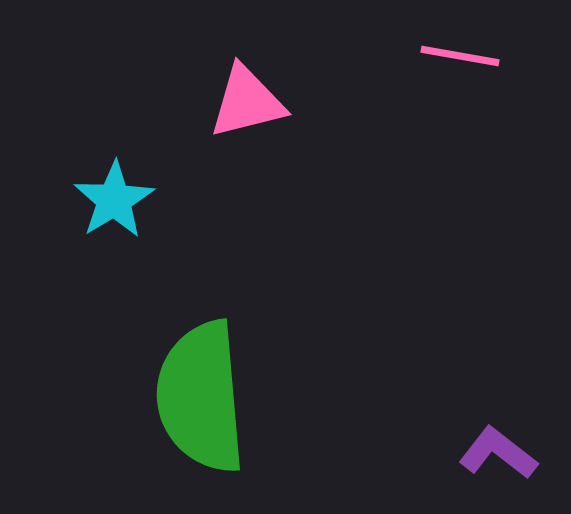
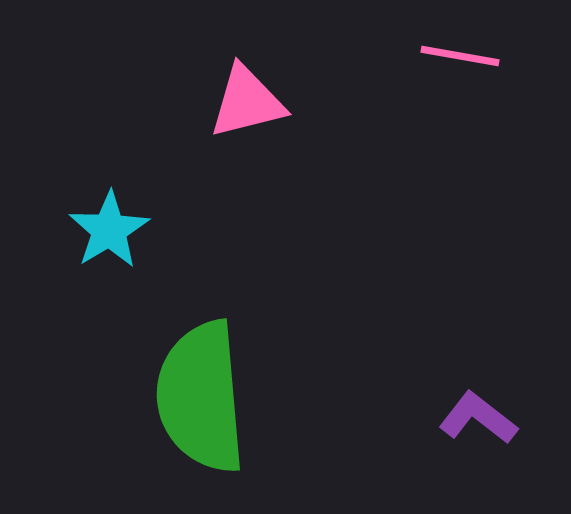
cyan star: moved 5 px left, 30 px down
purple L-shape: moved 20 px left, 35 px up
